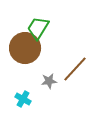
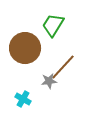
green trapezoid: moved 15 px right, 3 px up
brown line: moved 12 px left, 2 px up
